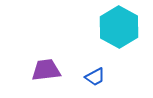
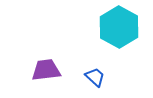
blue trapezoid: rotated 110 degrees counterclockwise
